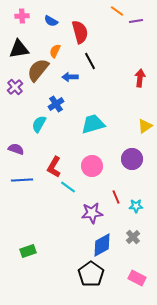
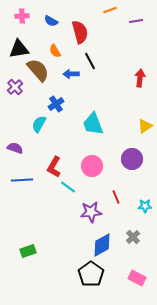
orange line: moved 7 px left, 1 px up; rotated 56 degrees counterclockwise
orange semicircle: rotated 56 degrees counterclockwise
brown semicircle: rotated 100 degrees clockwise
blue arrow: moved 1 px right, 3 px up
cyan trapezoid: rotated 95 degrees counterclockwise
purple semicircle: moved 1 px left, 1 px up
cyan star: moved 9 px right
purple star: moved 1 px left, 1 px up
